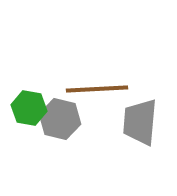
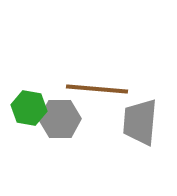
brown line: rotated 8 degrees clockwise
gray hexagon: rotated 15 degrees counterclockwise
